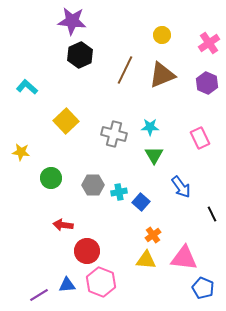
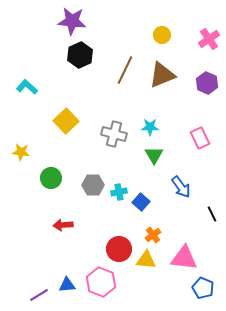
pink cross: moved 4 px up
red arrow: rotated 12 degrees counterclockwise
red circle: moved 32 px right, 2 px up
